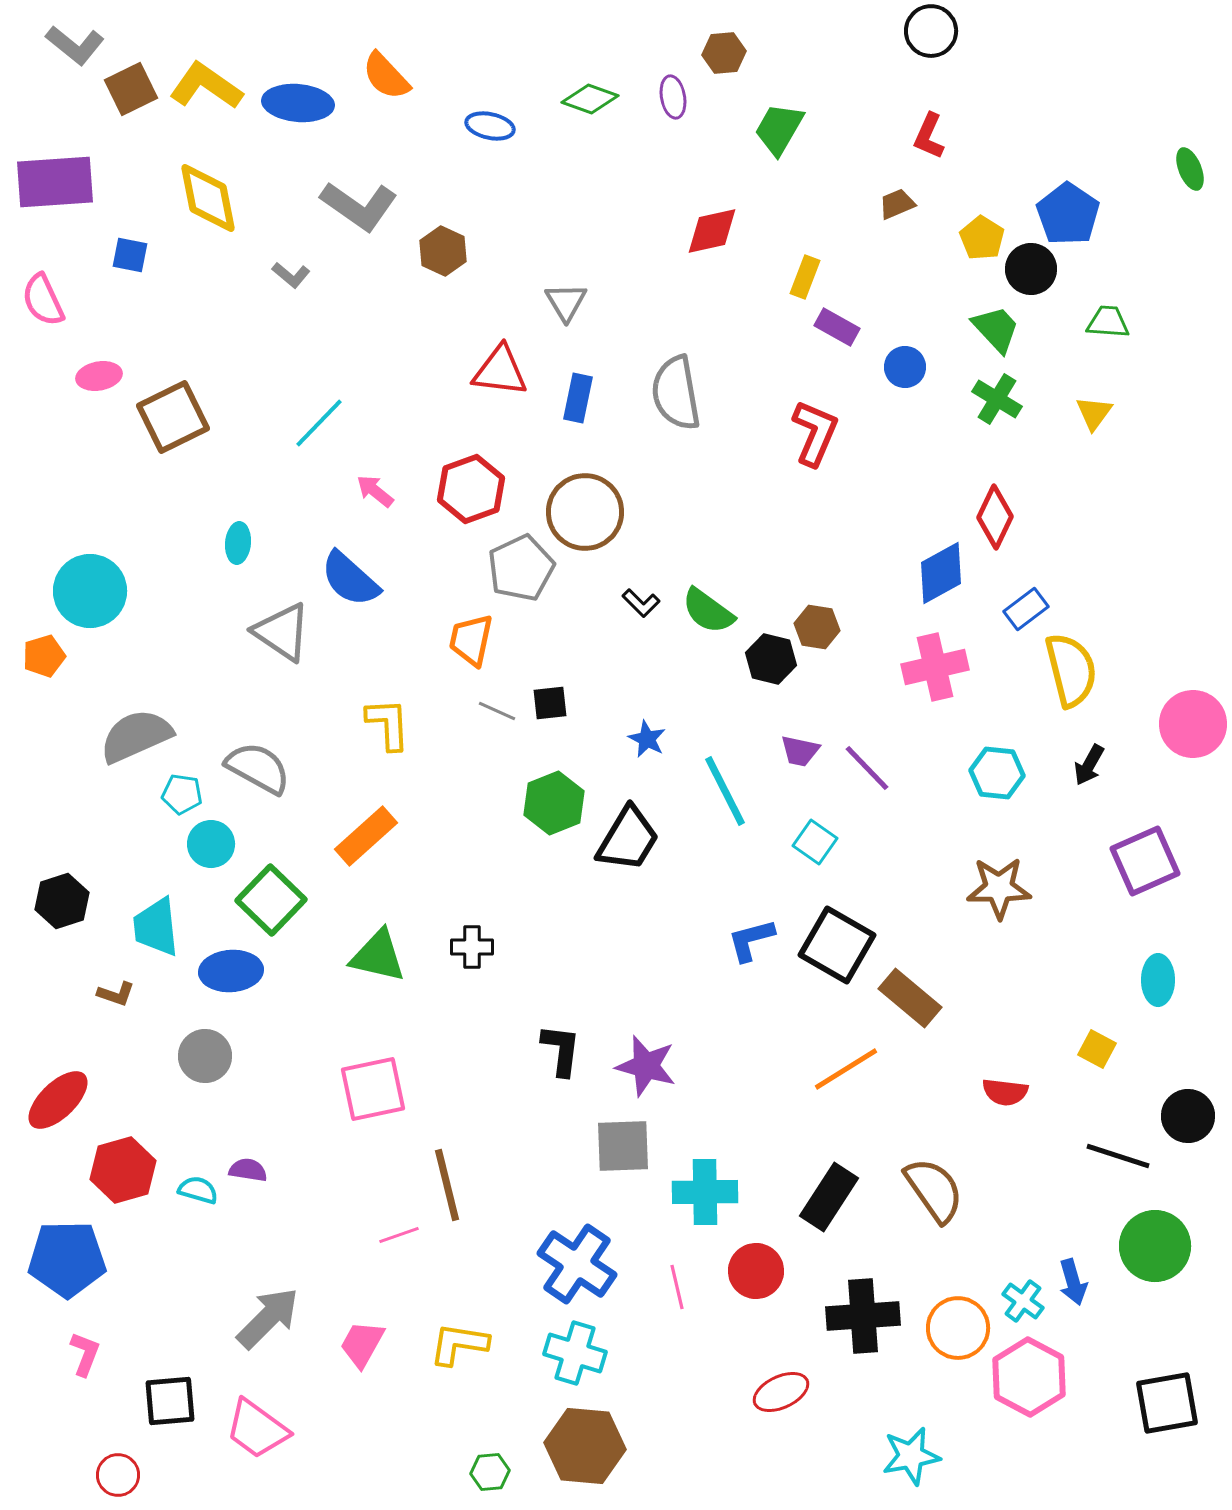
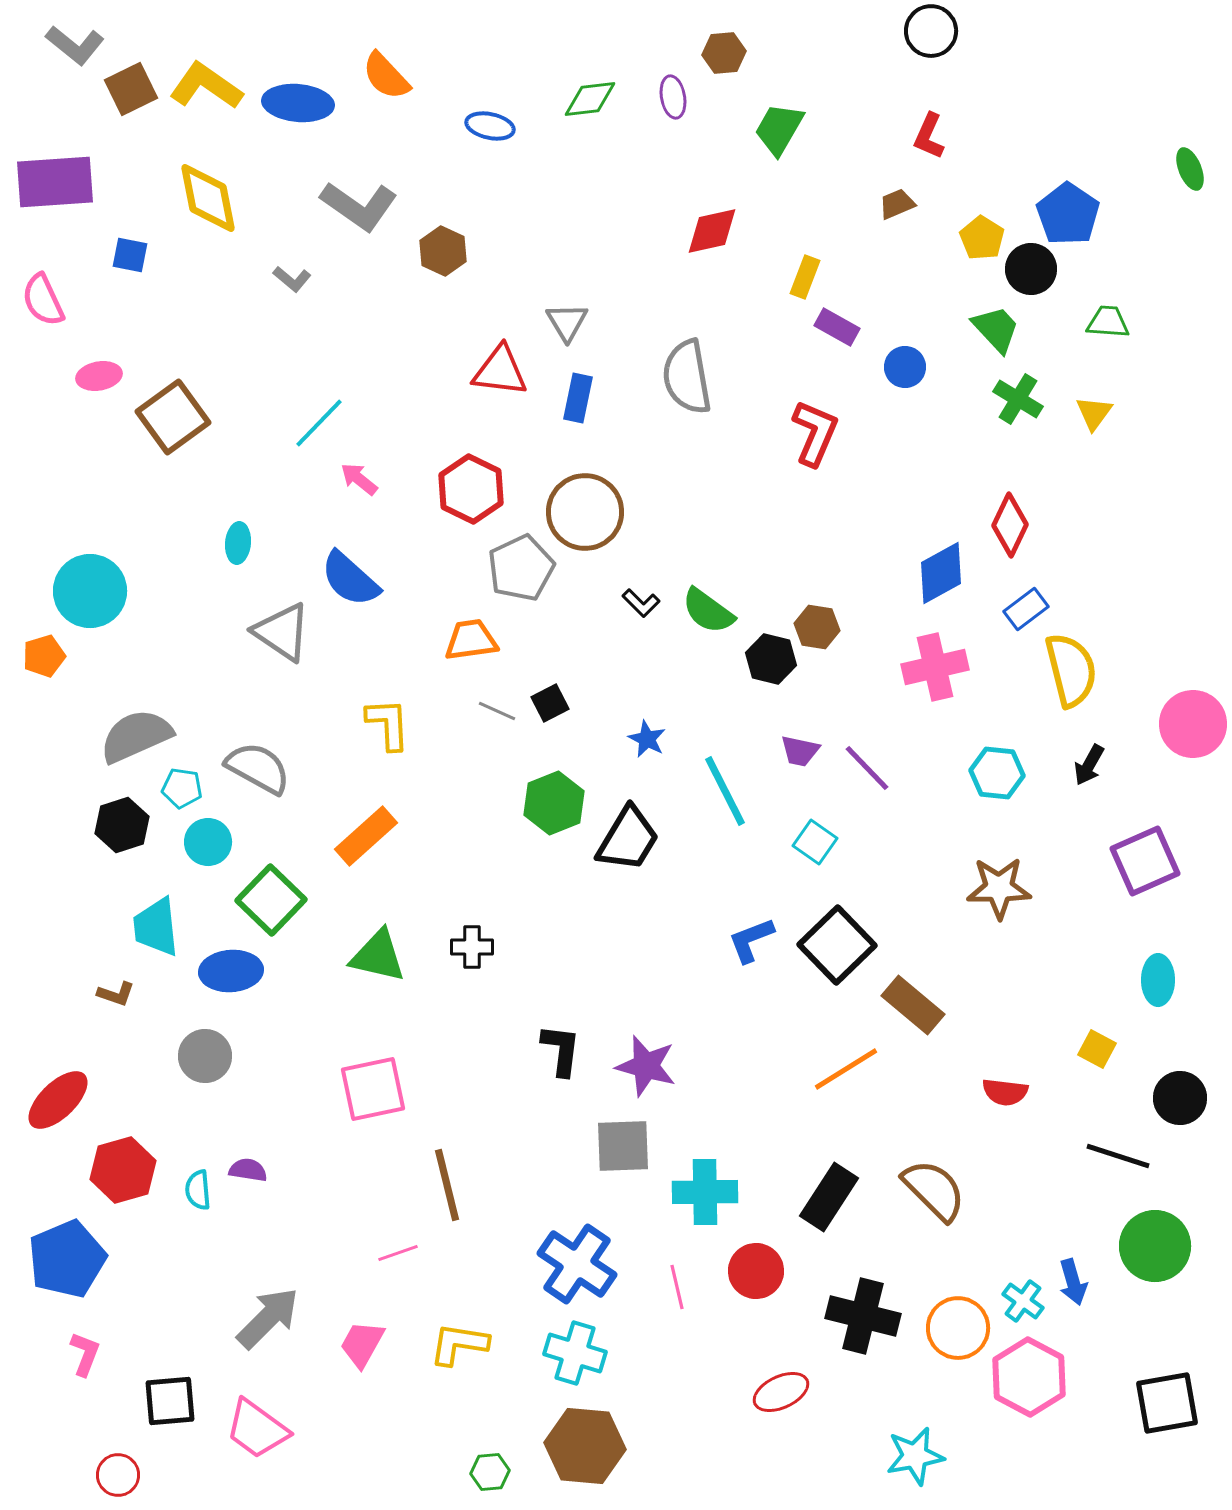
green diamond at (590, 99): rotated 26 degrees counterclockwise
gray L-shape at (291, 275): moved 1 px right, 4 px down
gray triangle at (566, 302): moved 1 px right, 20 px down
gray semicircle at (676, 393): moved 11 px right, 16 px up
green cross at (997, 399): moved 21 px right
brown square at (173, 417): rotated 10 degrees counterclockwise
red hexagon at (471, 489): rotated 14 degrees counterclockwise
pink arrow at (375, 491): moved 16 px left, 12 px up
red diamond at (995, 517): moved 15 px right, 8 px down
orange trapezoid at (471, 640): rotated 70 degrees clockwise
black square at (550, 703): rotated 21 degrees counterclockwise
cyan pentagon at (182, 794): moved 6 px up
cyan circle at (211, 844): moved 3 px left, 2 px up
black hexagon at (62, 901): moved 60 px right, 76 px up
blue L-shape at (751, 940): rotated 6 degrees counterclockwise
black square at (837, 945): rotated 16 degrees clockwise
brown rectangle at (910, 998): moved 3 px right, 7 px down
black circle at (1188, 1116): moved 8 px left, 18 px up
cyan semicircle at (198, 1190): rotated 111 degrees counterclockwise
brown semicircle at (934, 1190): rotated 10 degrees counterclockwise
pink line at (399, 1235): moved 1 px left, 18 px down
blue pentagon at (67, 1259): rotated 22 degrees counterclockwise
black cross at (863, 1316): rotated 18 degrees clockwise
cyan star at (911, 1456): moved 4 px right
